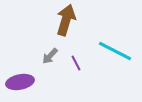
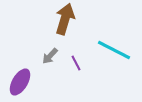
brown arrow: moved 1 px left, 1 px up
cyan line: moved 1 px left, 1 px up
purple ellipse: rotated 48 degrees counterclockwise
